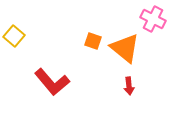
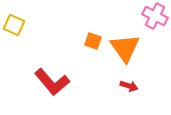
pink cross: moved 2 px right, 3 px up
yellow square: moved 11 px up; rotated 15 degrees counterclockwise
orange triangle: rotated 16 degrees clockwise
red arrow: rotated 66 degrees counterclockwise
